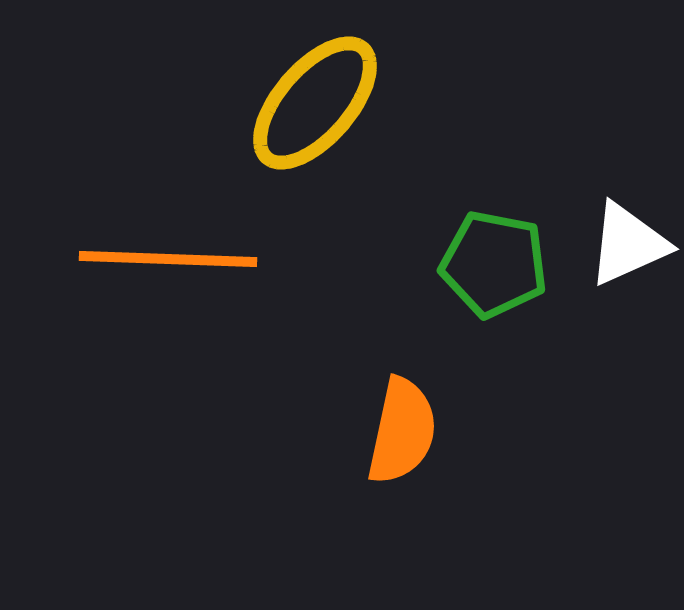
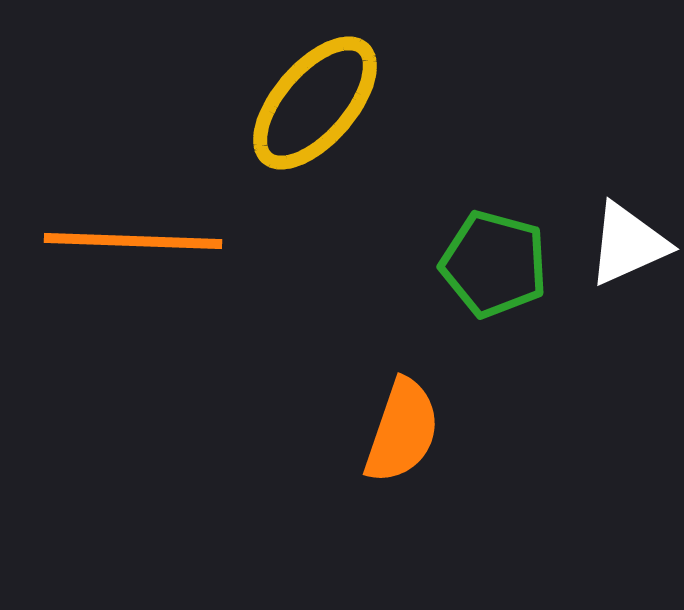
orange line: moved 35 px left, 18 px up
green pentagon: rotated 4 degrees clockwise
orange semicircle: rotated 7 degrees clockwise
